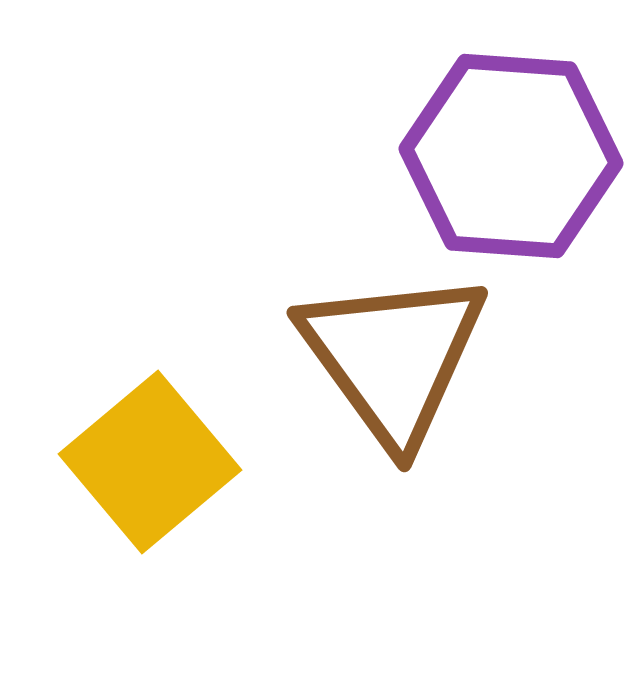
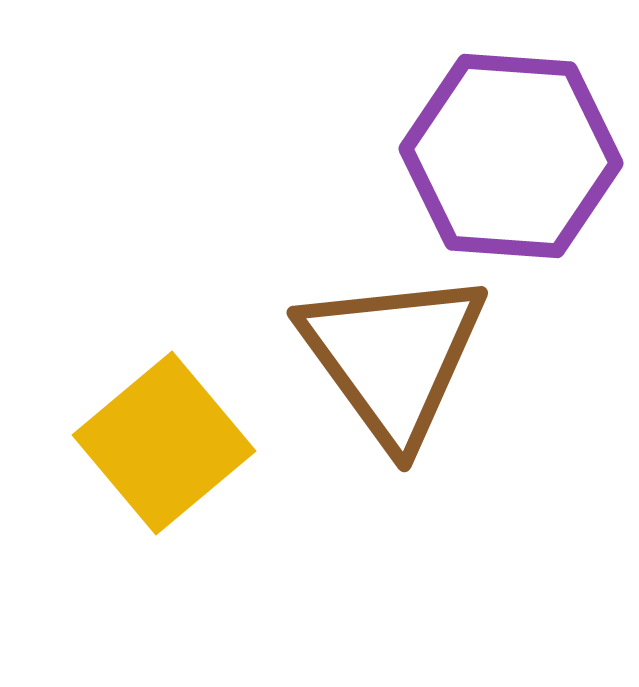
yellow square: moved 14 px right, 19 px up
